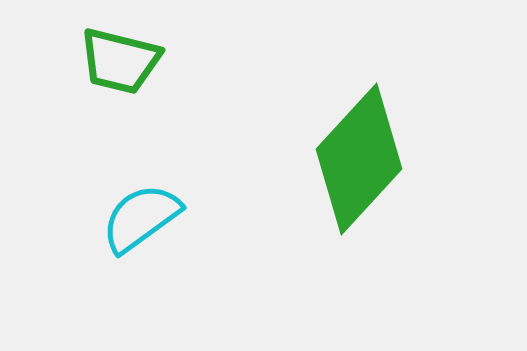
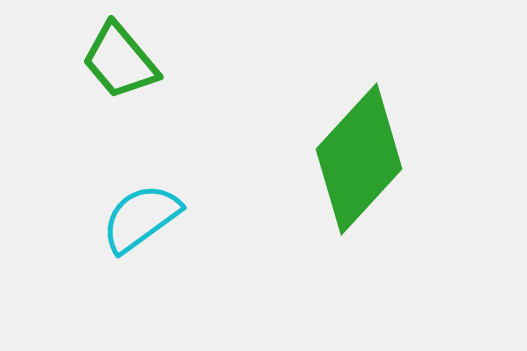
green trapezoid: rotated 36 degrees clockwise
